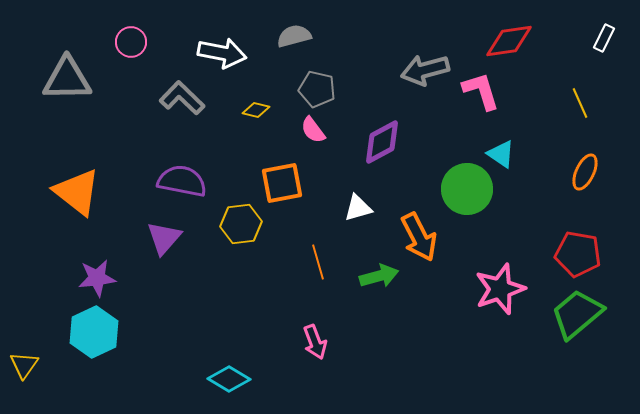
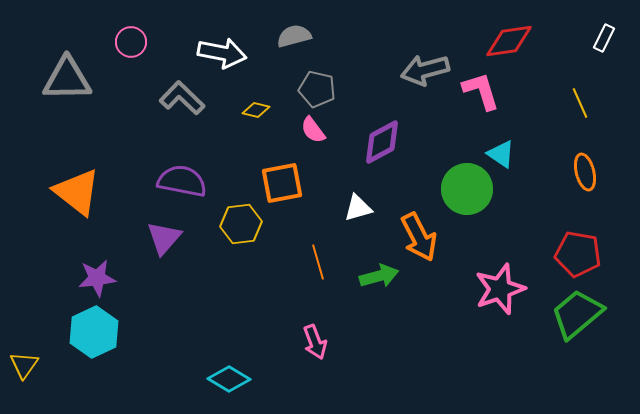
orange ellipse: rotated 39 degrees counterclockwise
